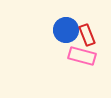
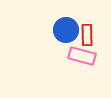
red rectangle: rotated 20 degrees clockwise
